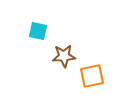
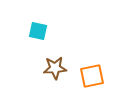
brown star: moved 9 px left, 12 px down
